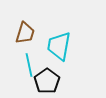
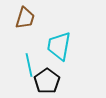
brown trapezoid: moved 15 px up
